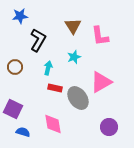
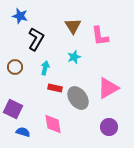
blue star: rotated 21 degrees clockwise
black L-shape: moved 2 px left, 1 px up
cyan arrow: moved 3 px left
pink triangle: moved 7 px right, 6 px down
